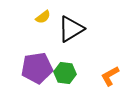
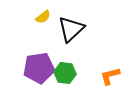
black triangle: rotated 12 degrees counterclockwise
purple pentagon: moved 2 px right
orange L-shape: rotated 15 degrees clockwise
